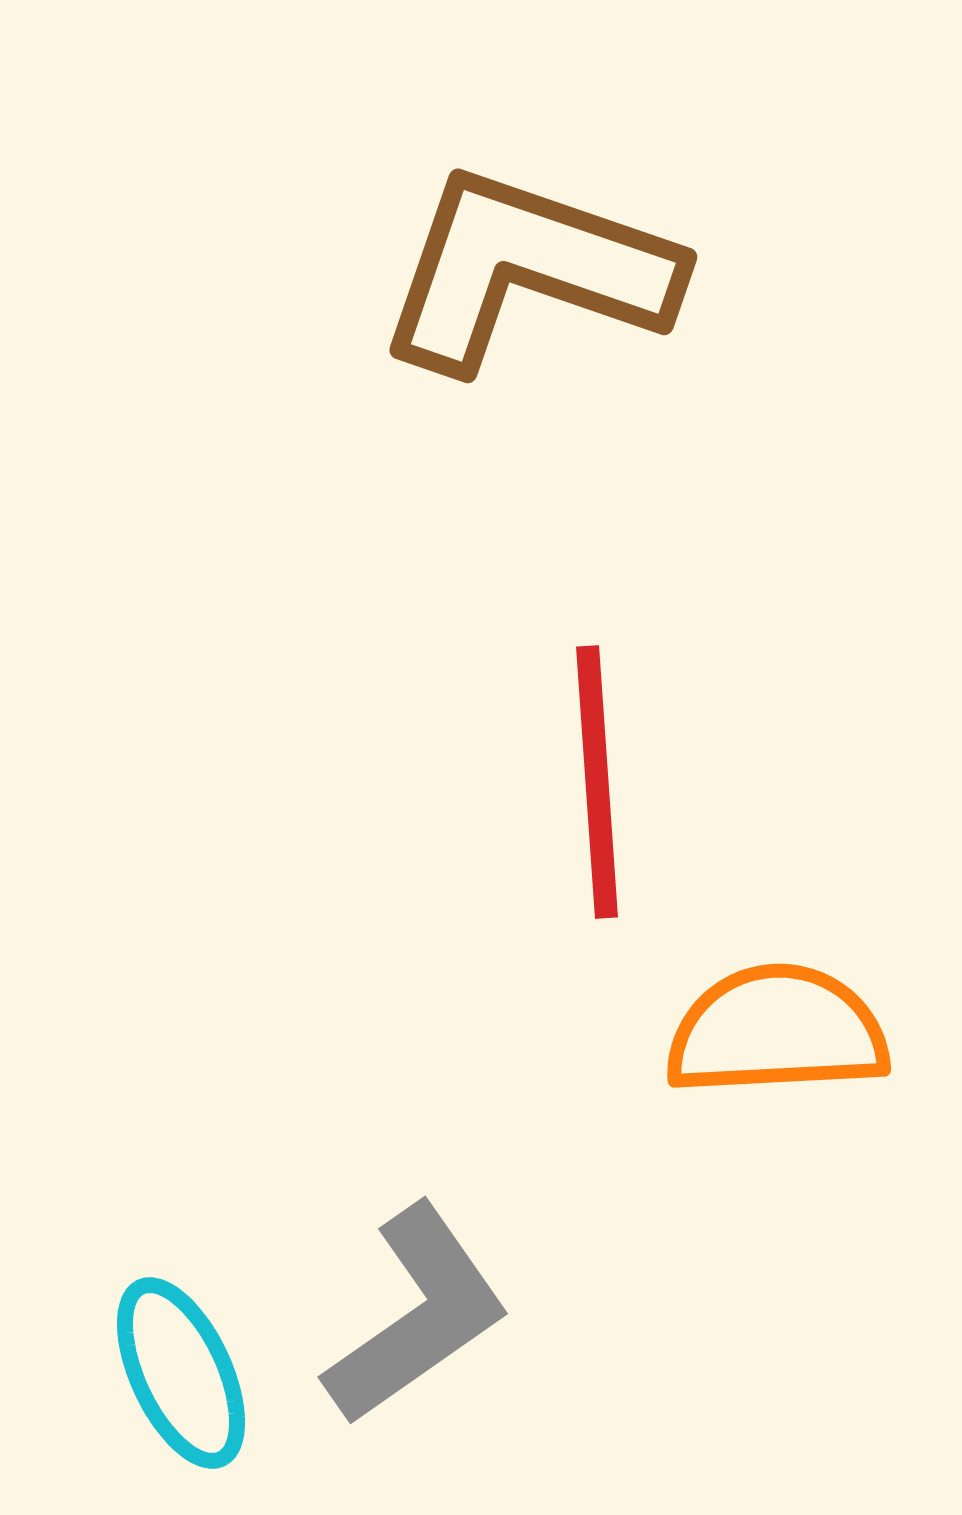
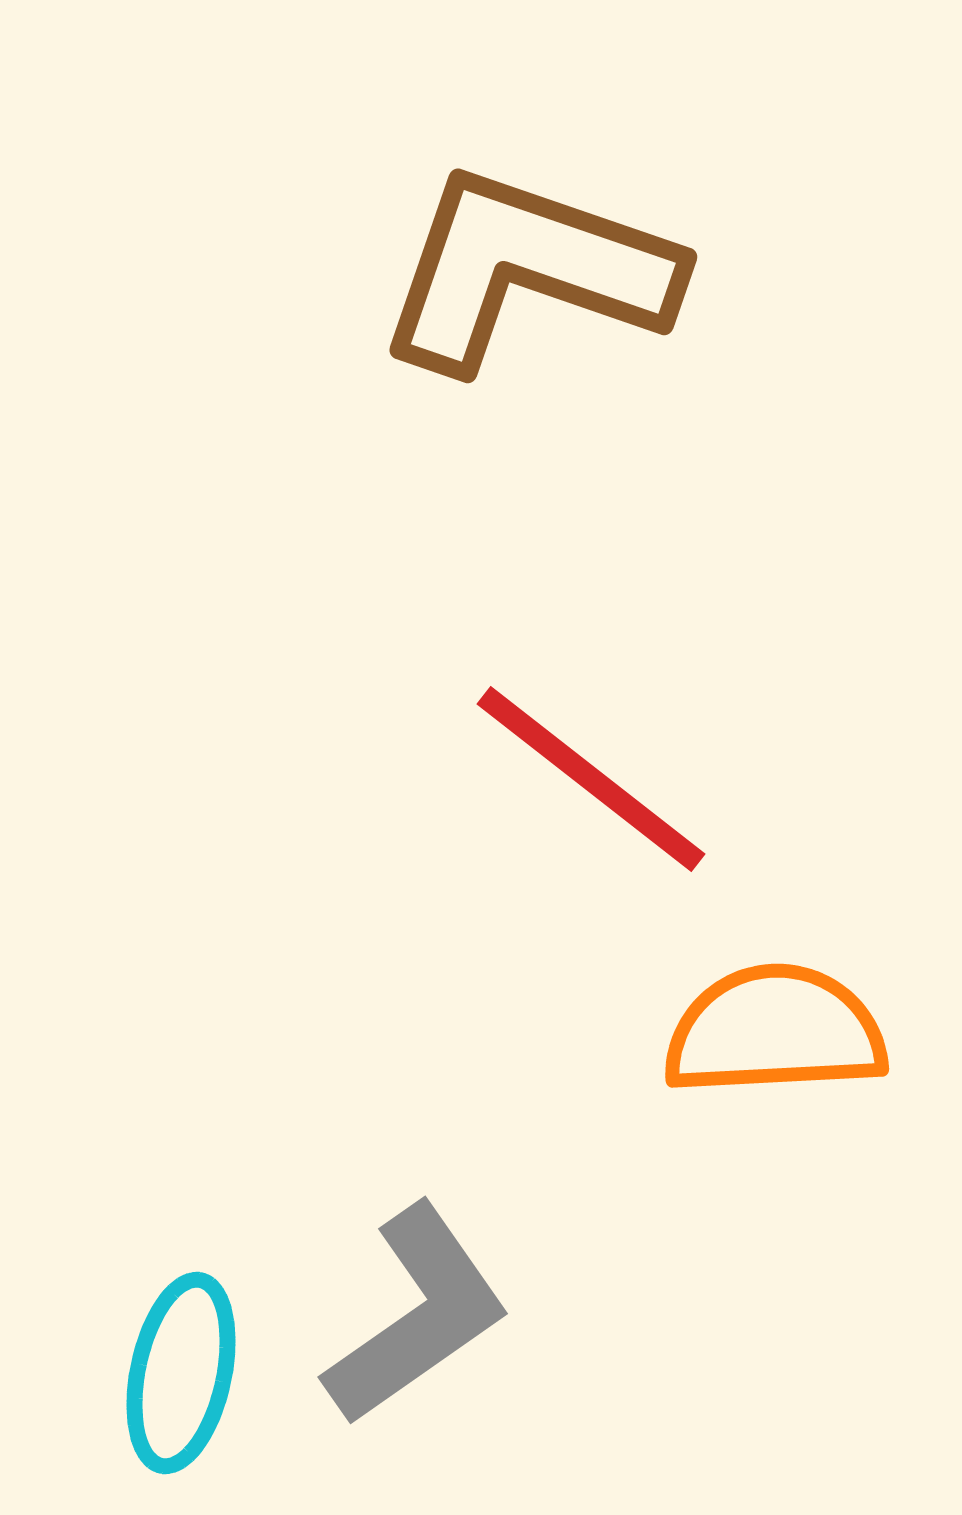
red line: moved 6 px left, 3 px up; rotated 48 degrees counterclockwise
orange semicircle: moved 2 px left
cyan ellipse: rotated 37 degrees clockwise
